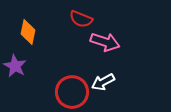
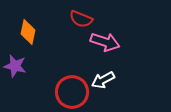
purple star: rotated 15 degrees counterclockwise
white arrow: moved 2 px up
